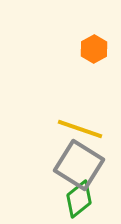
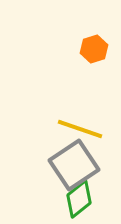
orange hexagon: rotated 12 degrees clockwise
gray square: moved 5 px left; rotated 24 degrees clockwise
